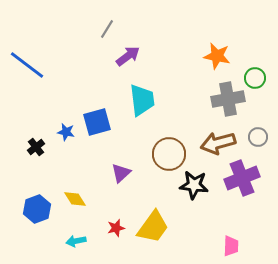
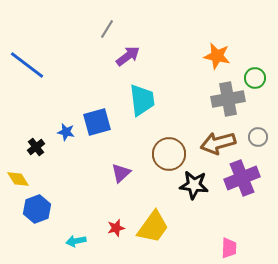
yellow diamond: moved 57 px left, 20 px up
pink trapezoid: moved 2 px left, 2 px down
